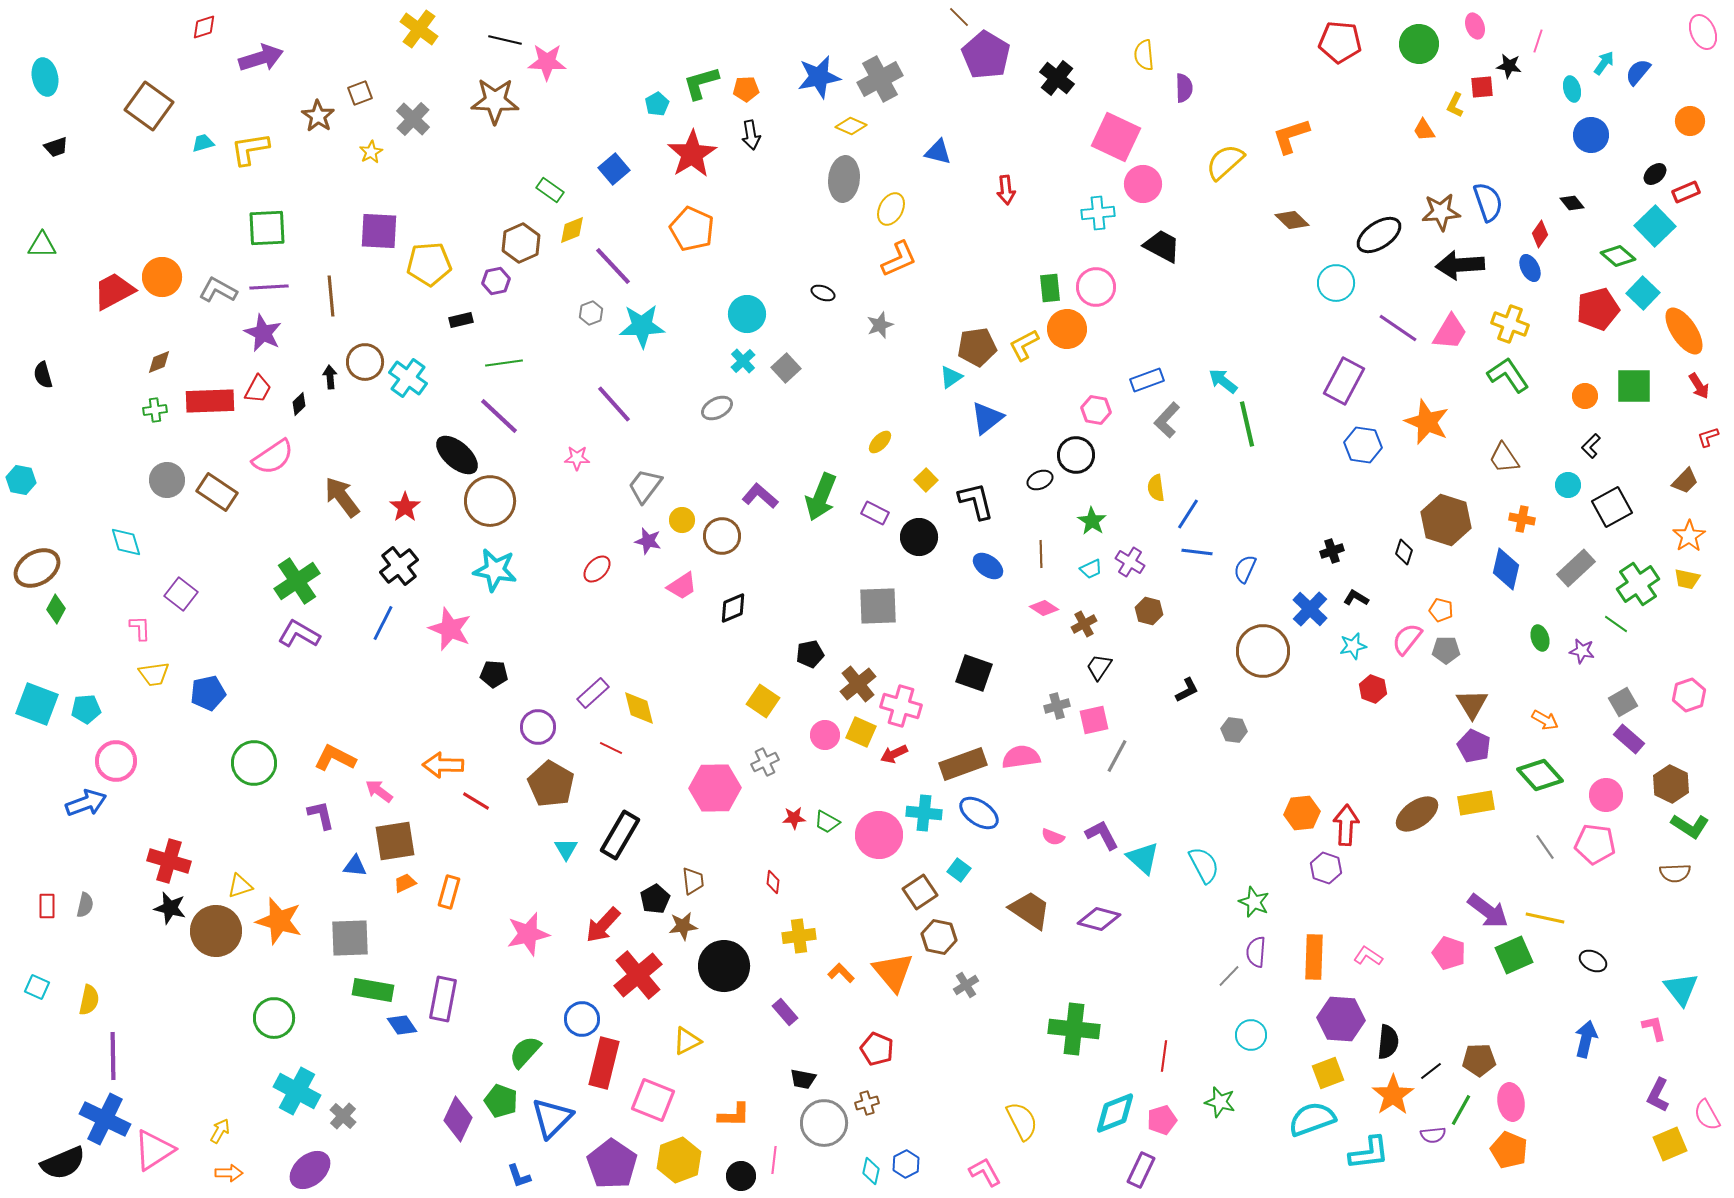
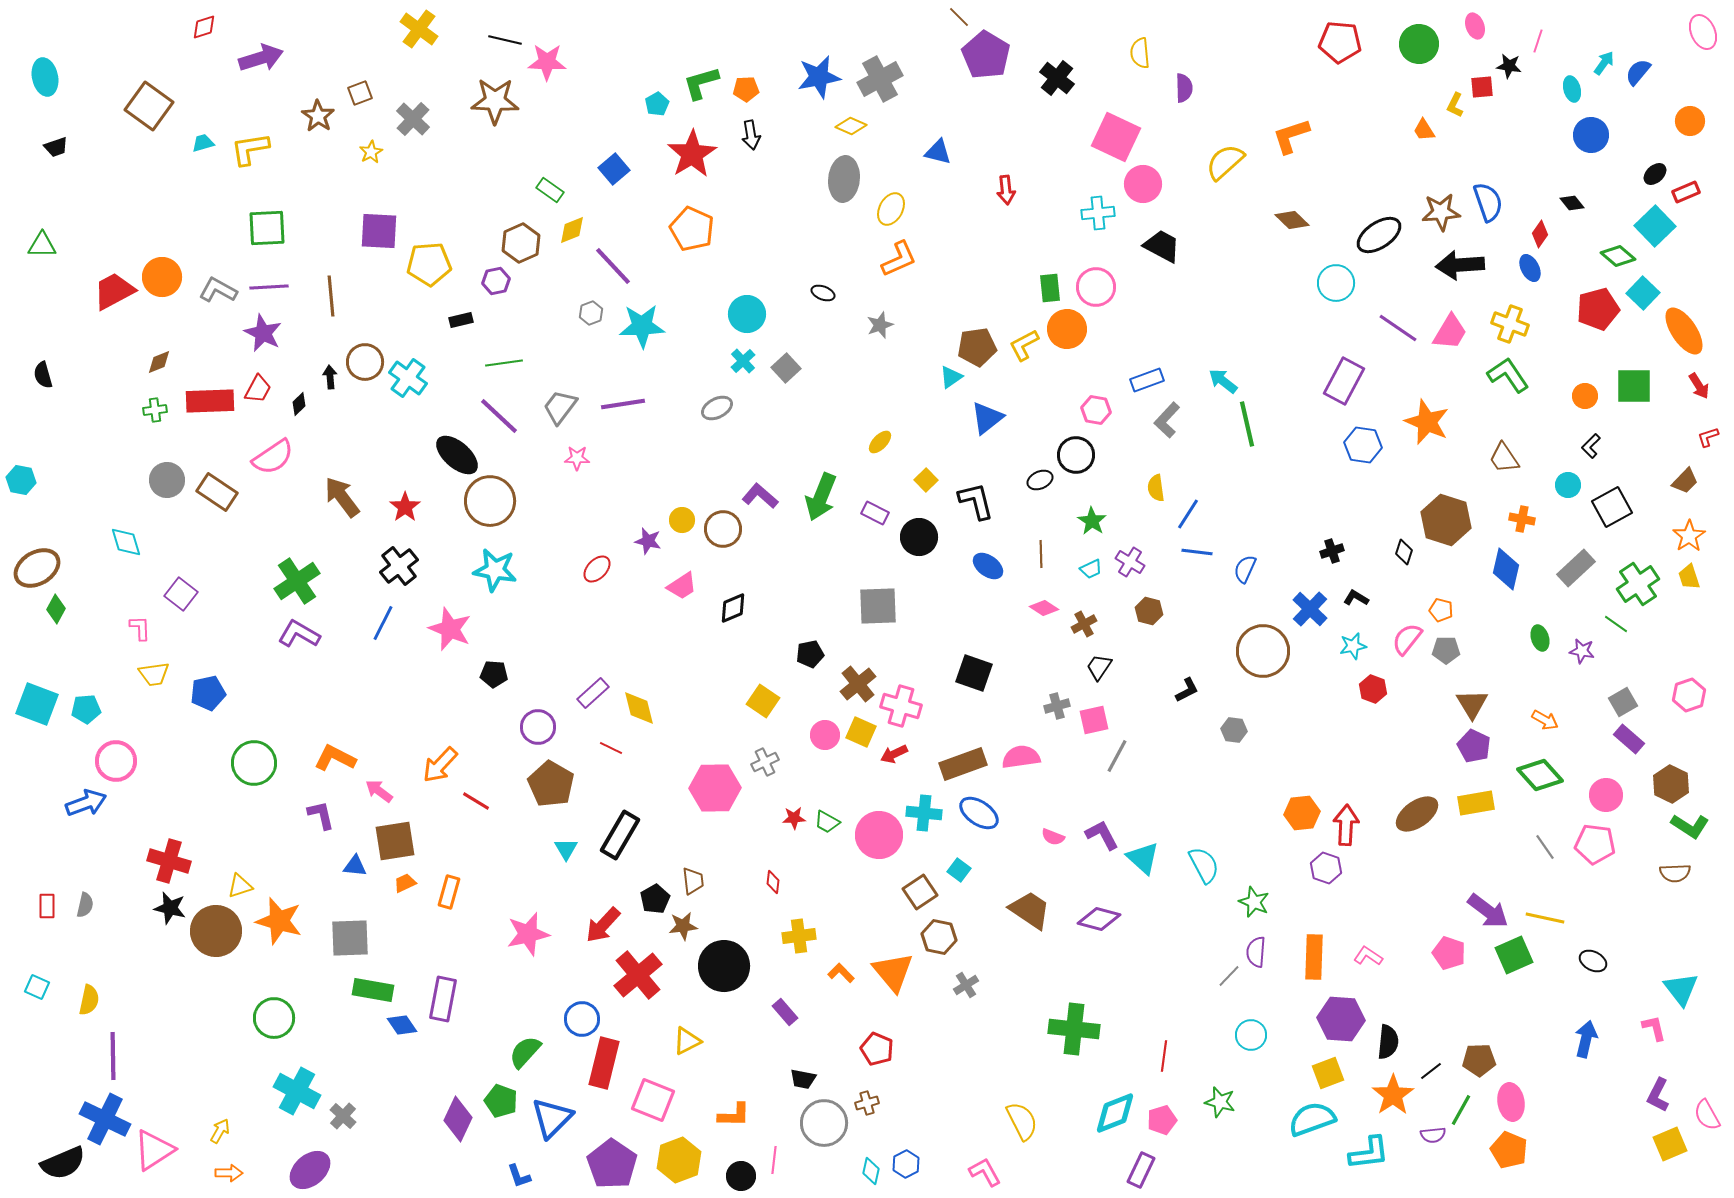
yellow semicircle at (1144, 55): moved 4 px left, 2 px up
purple line at (614, 404): moved 9 px right; rotated 57 degrees counterclockwise
gray trapezoid at (645, 486): moved 85 px left, 79 px up
brown circle at (722, 536): moved 1 px right, 7 px up
yellow trapezoid at (1687, 579): moved 2 px right, 2 px up; rotated 60 degrees clockwise
orange arrow at (443, 765): moved 3 px left; rotated 48 degrees counterclockwise
